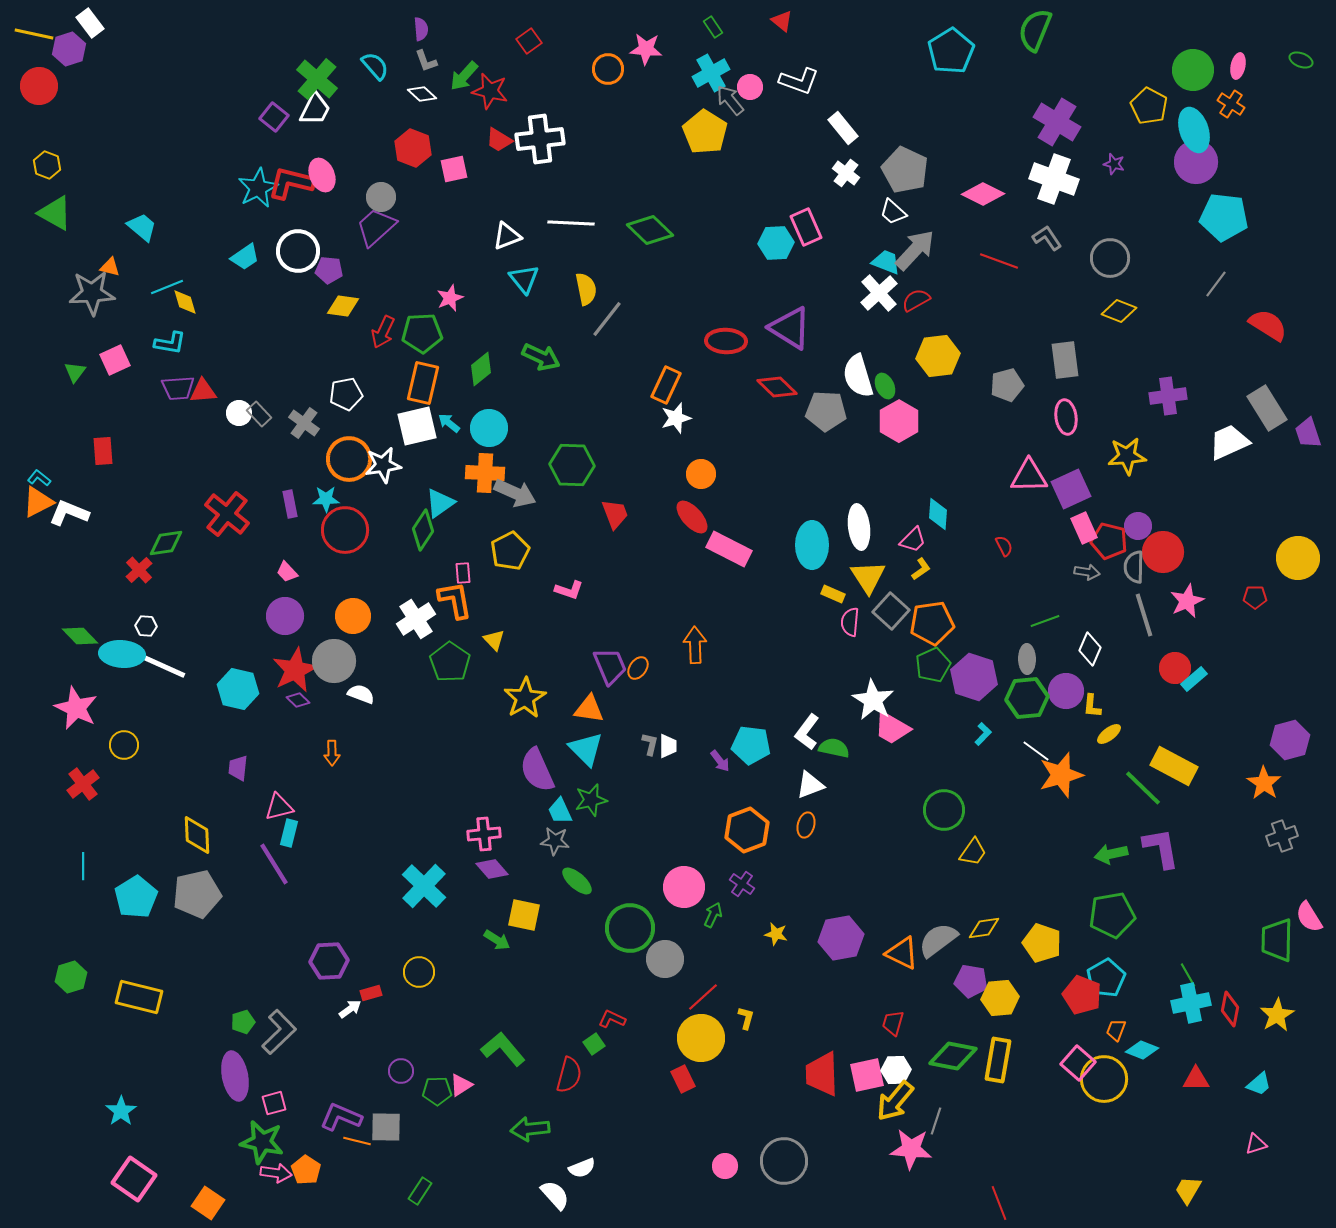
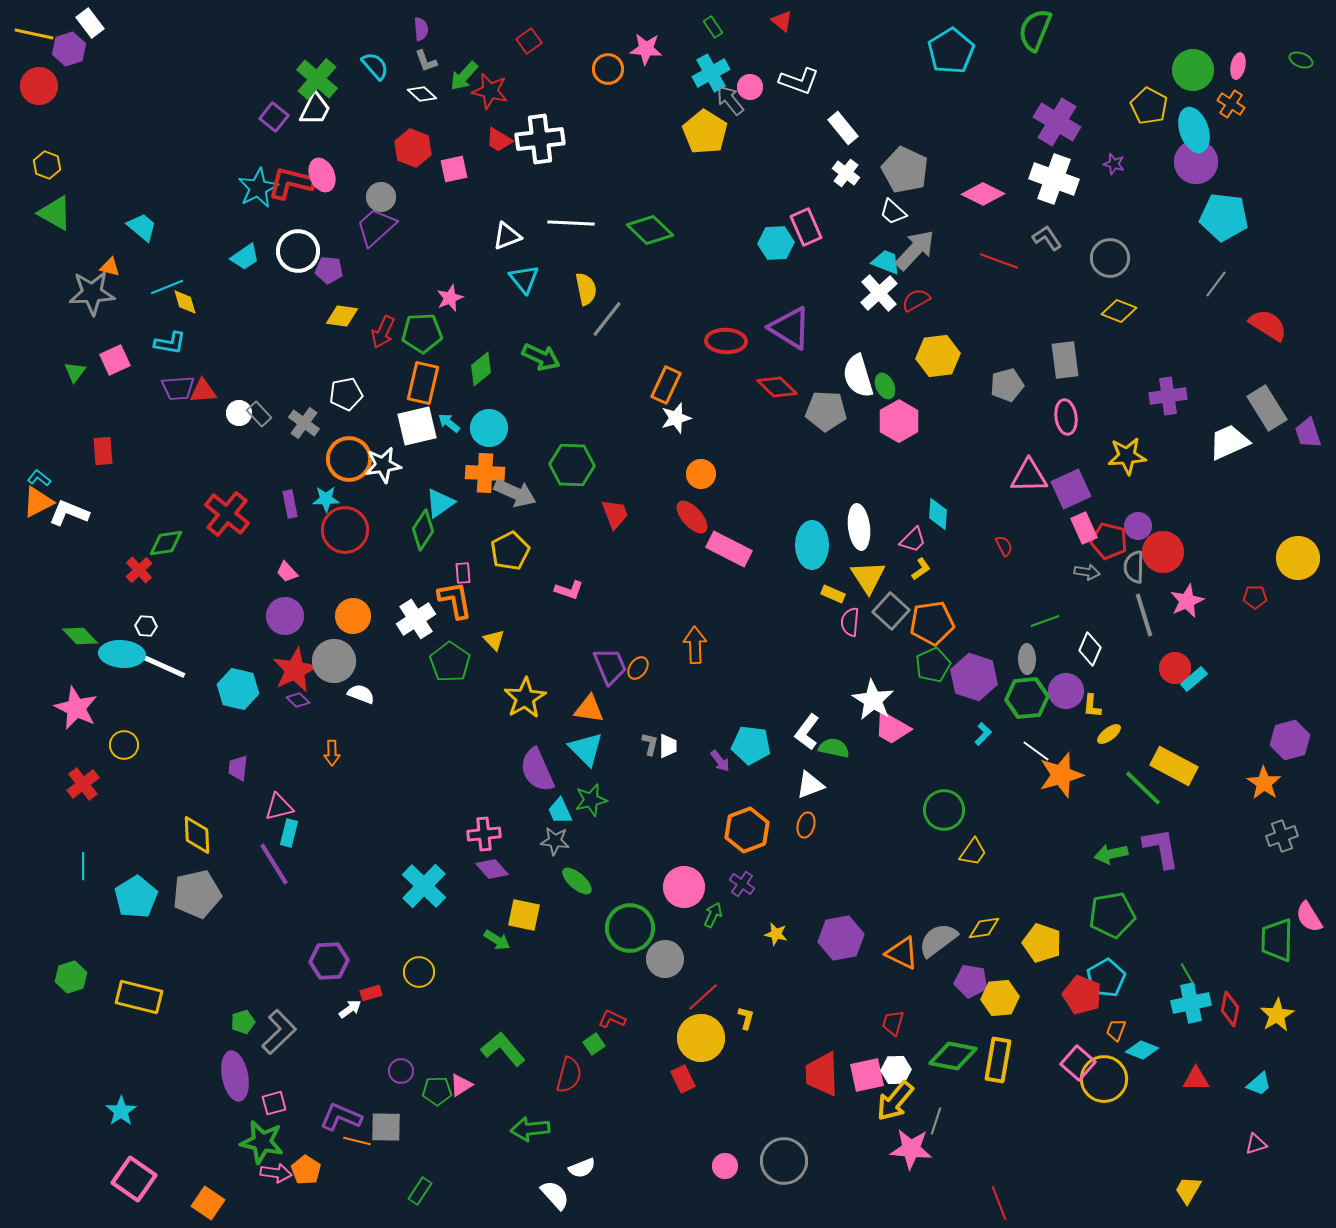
yellow diamond at (343, 306): moved 1 px left, 10 px down
